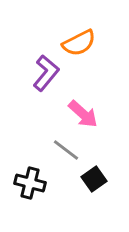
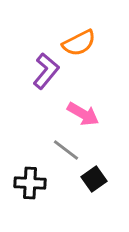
purple L-shape: moved 2 px up
pink arrow: rotated 12 degrees counterclockwise
black cross: rotated 12 degrees counterclockwise
